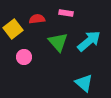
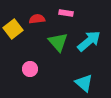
pink circle: moved 6 px right, 12 px down
